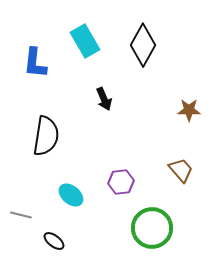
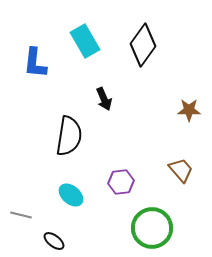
black diamond: rotated 6 degrees clockwise
black semicircle: moved 23 px right
